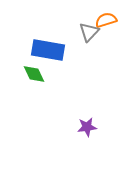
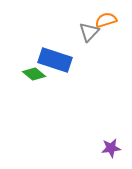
blue rectangle: moved 7 px right, 10 px down; rotated 8 degrees clockwise
green diamond: rotated 25 degrees counterclockwise
purple star: moved 24 px right, 21 px down
